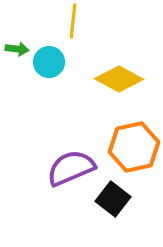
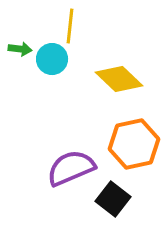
yellow line: moved 3 px left, 5 px down
green arrow: moved 3 px right
cyan circle: moved 3 px right, 3 px up
yellow diamond: rotated 15 degrees clockwise
orange hexagon: moved 3 px up
